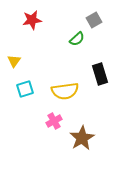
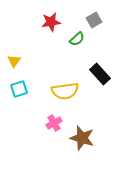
red star: moved 19 px right, 2 px down
black rectangle: rotated 25 degrees counterclockwise
cyan square: moved 6 px left
pink cross: moved 2 px down
brown star: rotated 25 degrees counterclockwise
